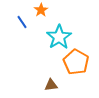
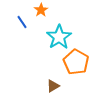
brown triangle: moved 2 px right, 1 px down; rotated 24 degrees counterclockwise
